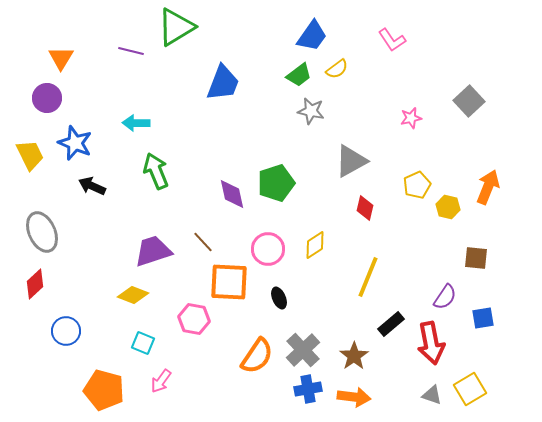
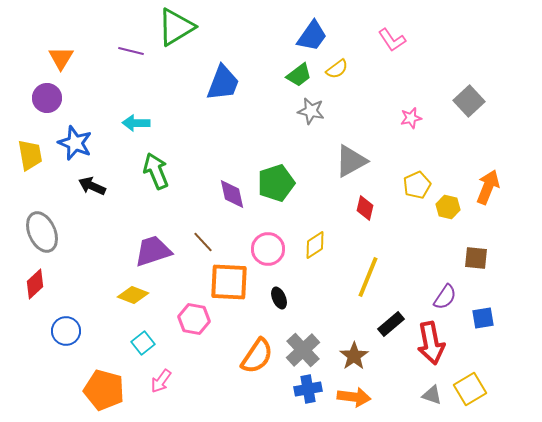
yellow trapezoid at (30, 155): rotated 16 degrees clockwise
cyan square at (143, 343): rotated 30 degrees clockwise
